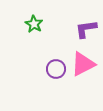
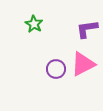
purple L-shape: moved 1 px right
